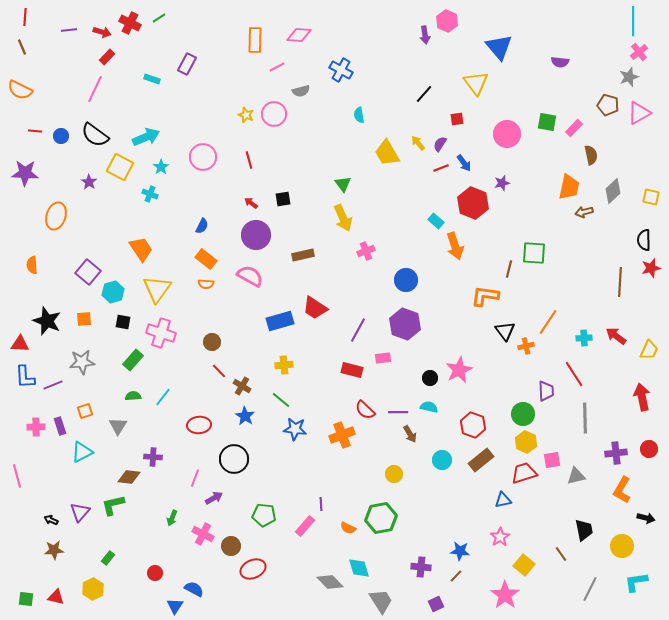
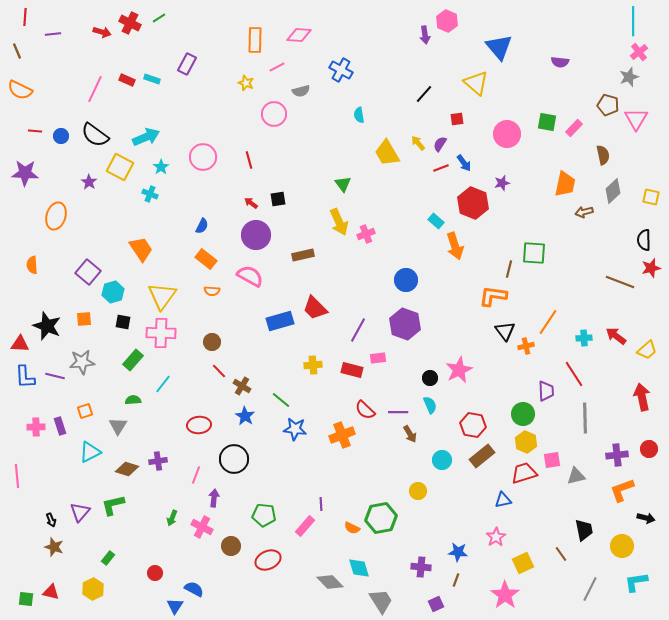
purple line at (69, 30): moved 16 px left, 4 px down
brown line at (22, 47): moved 5 px left, 4 px down
red rectangle at (107, 57): moved 20 px right, 23 px down; rotated 70 degrees clockwise
yellow triangle at (476, 83): rotated 12 degrees counterclockwise
pink triangle at (639, 113): moved 3 px left, 6 px down; rotated 30 degrees counterclockwise
yellow star at (246, 115): moved 32 px up
brown semicircle at (591, 155): moved 12 px right
orange trapezoid at (569, 187): moved 4 px left, 3 px up
black square at (283, 199): moved 5 px left
yellow arrow at (343, 218): moved 4 px left, 4 px down
pink cross at (366, 251): moved 17 px up
brown line at (620, 282): rotated 72 degrees counterclockwise
orange semicircle at (206, 284): moved 6 px right, 7 px down
yellow triangle at (157, 289): moved 5 px right, 7 px down
orange L-shape at (485, 296): moved 8 px right
red trapezoid at (315, 308): rotated 12 degrees clockwise
black star at (47, 321): moved 5 px down
pink cross at (161, 333): rotated 16 degrees counterclockwise
yellow trapezoid at (649, 350): moved 2 px left; rotated 25 degrees clockwise
pink rectangle at (383, 358): moved 5 px left
yellow cross at (284, 365): moved 29 px right
purple line at (53, 385): moved 2 px right, 9 px up; rotated 36 degrees clockwise
green semicircle at (133, 396): moved 4 px down
cyan line at (163, 397): moved 13 px up
cyan semicircle at (429, 407): moved 1 px right, 2 px up; rotated 54 degrees clockwise
red hexagon at (473, 425): rotated 10 degrees counterclockwise
cyan triangle at (82, 452): moved 8 px right
purple cross at (616, 453): moved 1 px right, 2 px down
purple cross at (153, 457): moved 5 px right, 4 px down; rotated 12 degrees counterclockwise
brown rectangle at (481, 460): moved 1 px right, 4 px up
yellow circle at (394, 474): moved 24 px right, 17 px down
pink line at (17, 476): rotated 10 degrees clockwise
brown diamond at (129, 477): moved 2 px left, 8 px up; rotated 10 degrees clockwise
pink line at (195, 478): moved 1 px right, 3 px up
orange L-shape at (622, 490): rotated 40 degrees clockwise
purple arrow at (214, 498): rotated 54 degrees counterclockwise
black arrow at (51, 520): rotated 136 degrees counterclockwise
orange semicircle at (348, 528): moved 4 px right
pink cross at (203, 534): moved 1 px left, 7 px up
pink star at (500, 537): moved 4 px left
brown star at (54, 550): moved 3 px up; rotated 24 degrees clockwise
blue star at (460, 551): moved 2 px left, 1 px down
yellow square at (524, 565): moved 1 px left, 2 px up; rotated 25 degrees clockwise
red ellipse at (253, 569): moved 15 px right, 9 px up
brown line at (456, 576): moved 4 px down; rotated 24 degrees counterclockwise
red triangle at (56, 597): moved 5 px left, 5 px up
